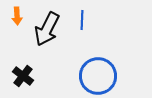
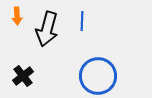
blue line: moved 1 px down
black arrow: rotated 12 degrees counterclockwise
black cross: rotated 15 degrees clockwise
